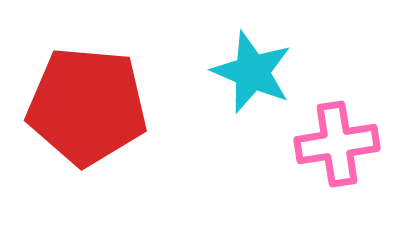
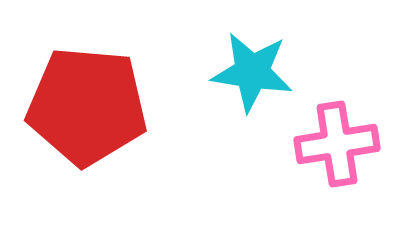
cyan star: rotated 14 degrees counterclockwise
